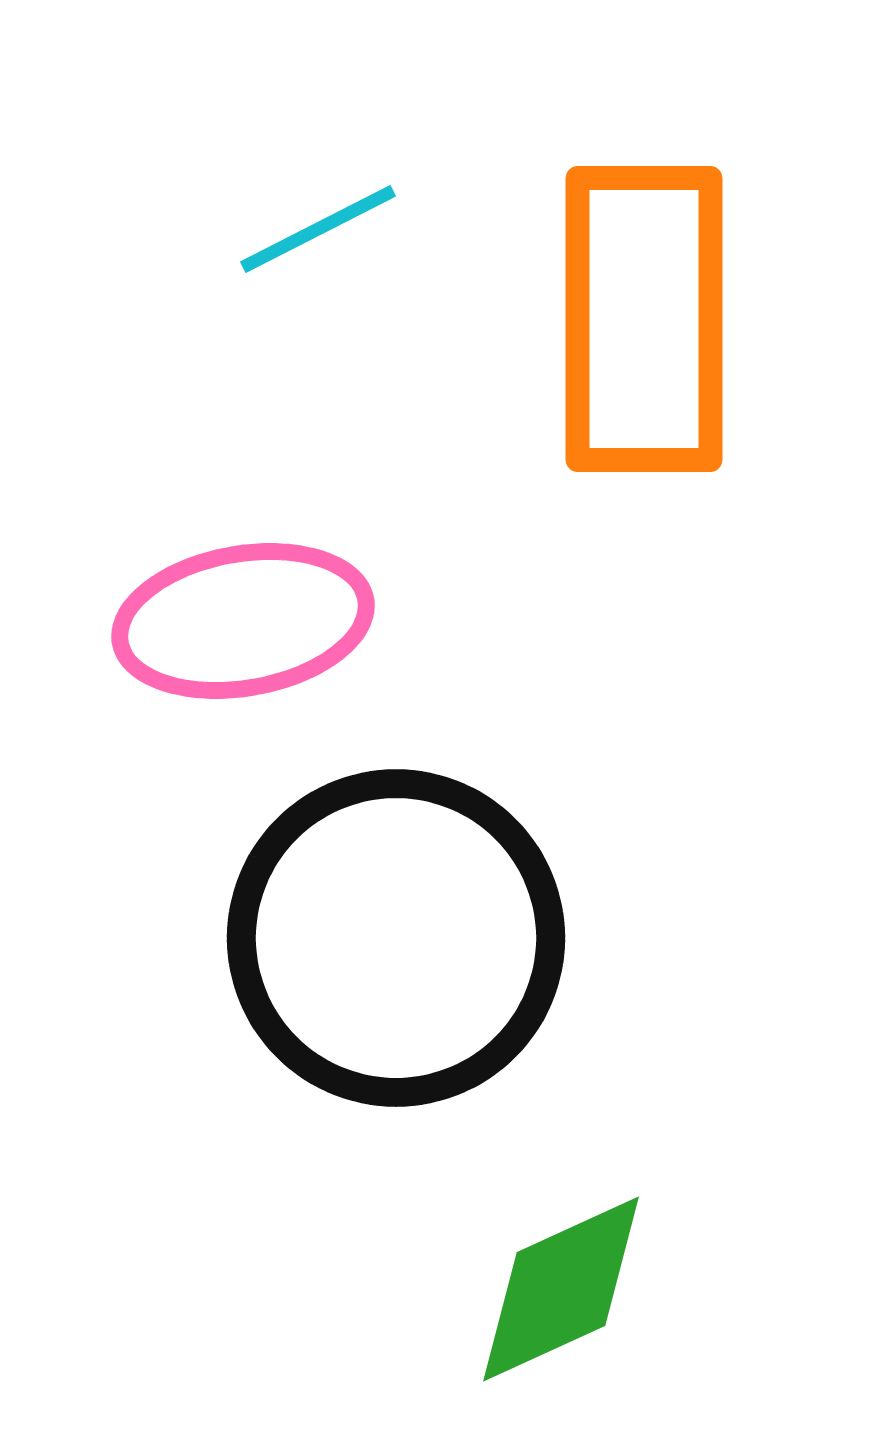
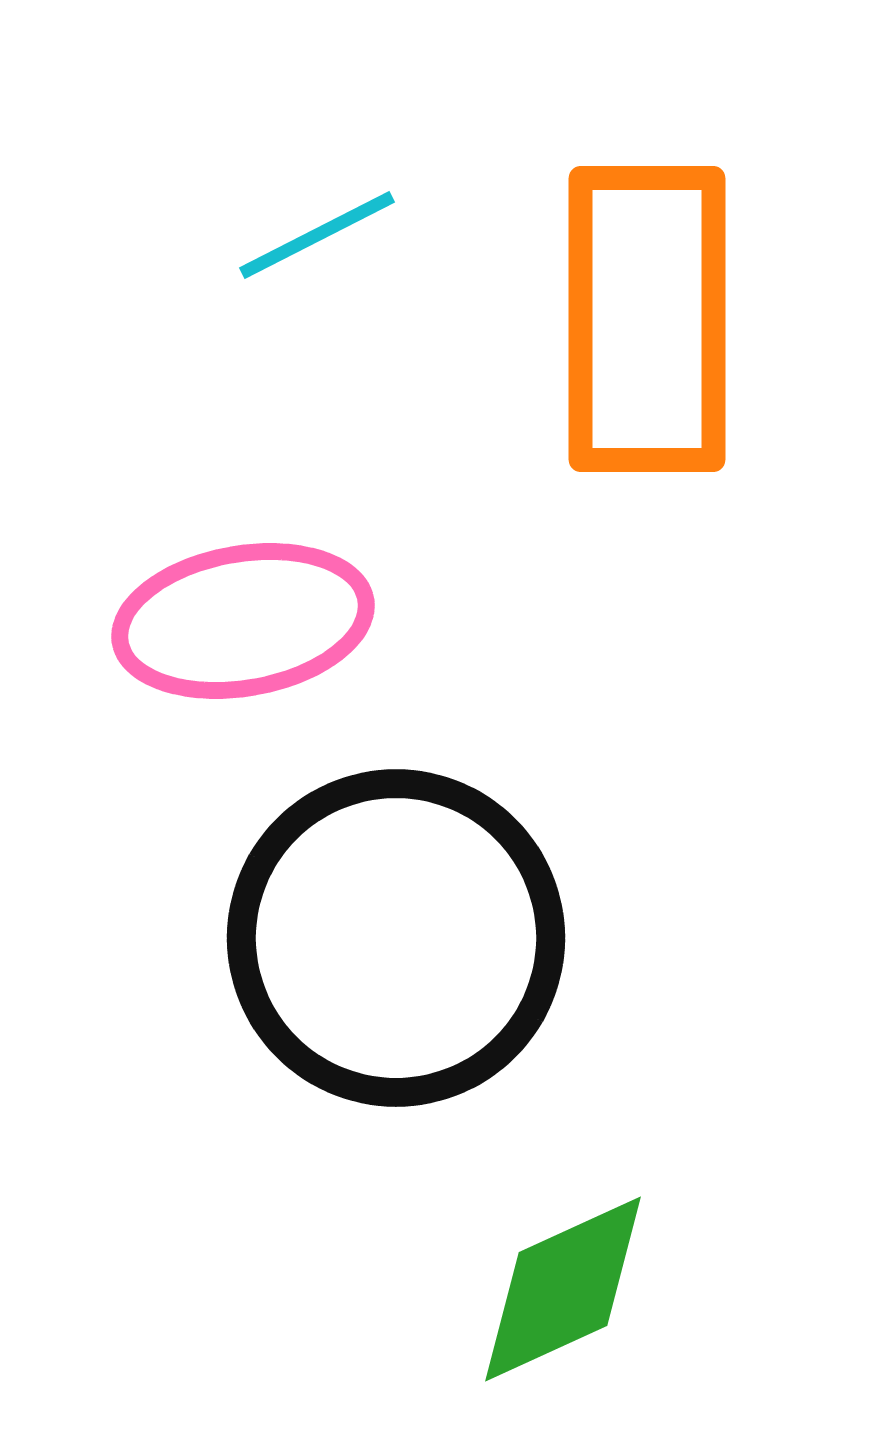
cyan line: moved 1 px left, 6 px down
orange rectangle: moved 3 px right
green diamond: moved 2 px right
